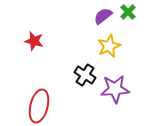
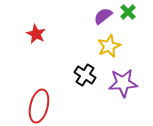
red star: moved 2 px right, 7 px up; rotated 12 degrees clockwise
purple star: moved 8 px right, 6 px up
